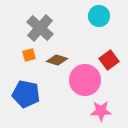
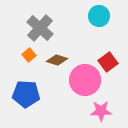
orange square: rotated 24 degrees counterclockwise
red square: moved 1 px left, 2 px down
blue pentagon: rotated 8 degrees counterclockwise
